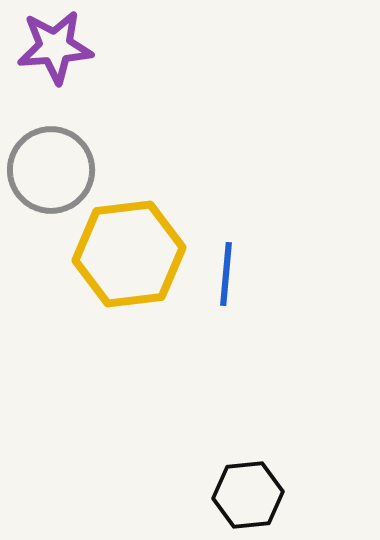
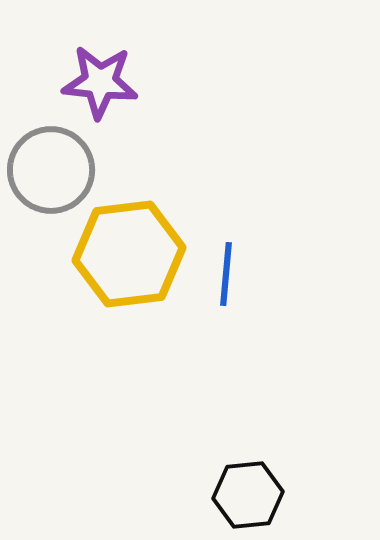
purple star: moved 45 px right, 35 px down; rotated 10 degrees clockwise
